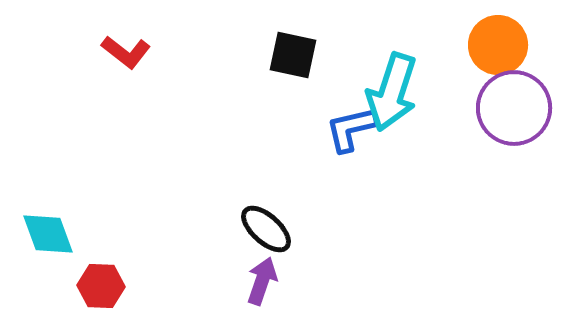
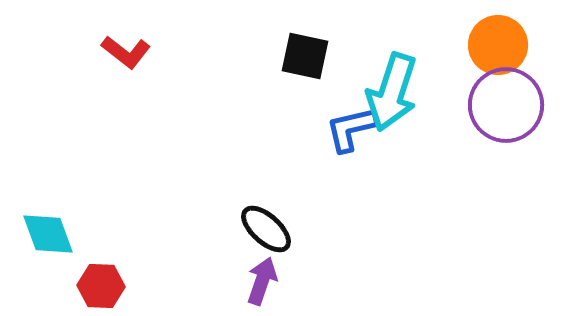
black square: moved 12 px right, 1 px down
purple circle: moved 8 px left, 3 px up
